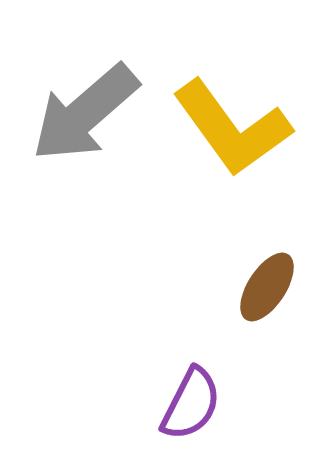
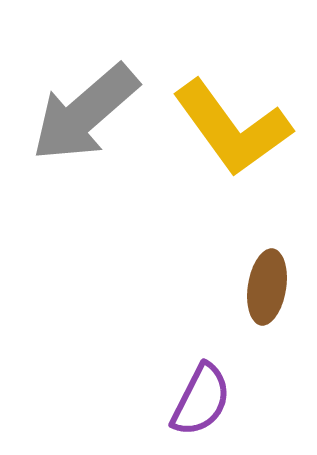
brown ellipse: rotated 24 degrees counterclockwise
purple semicircle: moved 10 px right, 4 px up
